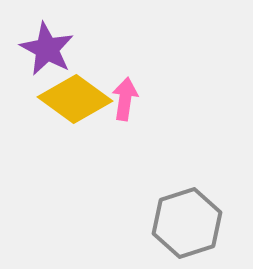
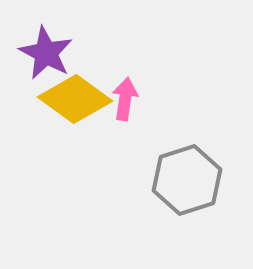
purple star: moved 1 px left, 4 px down
gray hexagon: moved 43 px up
